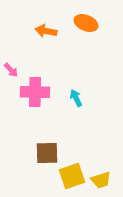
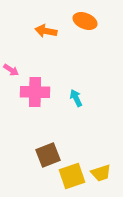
orange ellipse: moved 1 px left, 2 px up
pink arrow: rotated 14 degrees counterclockwise
brown square: moved 1 px right, 2 px down; rotated 20 degrees counterclockwise
yellow trapezoid: moved 7 px up
